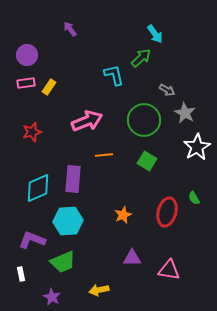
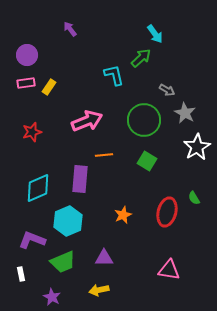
purple rectangle: moved 7 px right
cyan hexagon: rotated 20 degrees counterclockwise
purple triangle: moved 28 px left
